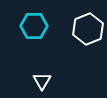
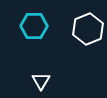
white triangle: moved 1 px left
